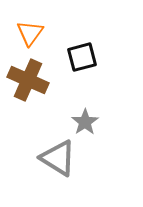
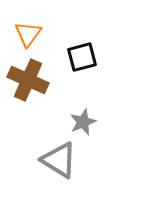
orange triangle: moved 2 px left, 1 px down
gray star: moved 2 px left; rotated 12 degrees clockwise
gray triangle: moved 1 px right, 2 px down
